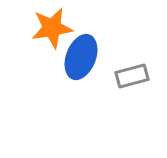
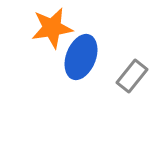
gray rectangle: rotated 36 degrees counterclockwise
